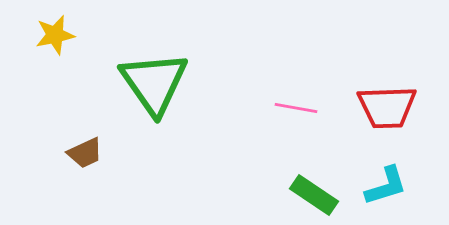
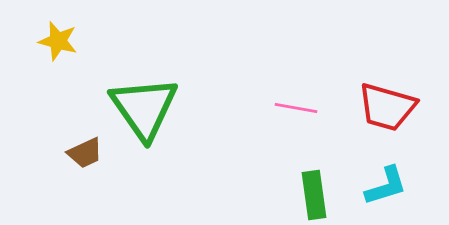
yellow star: moved 3 px right, 6 px down; rotated 27 degrees clockwise
green triangle: moved 10 px left, 25 px down
red trapezoid: rotated 18 degrees clockwise
green rectangle: rotated 48 degrees clockwise
